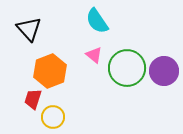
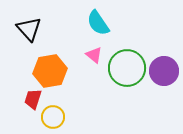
cyan semicircle: moved 1 px right, 2 px down
orange hexagon: rotated 12 degrees clockwise
